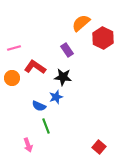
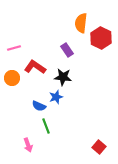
orange semicircle: rotated 42 degrees counterclockwise
red hexagon: moved 2 px left
